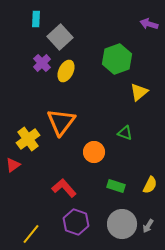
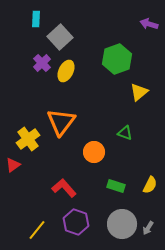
gray arrow: moved 2 px down
yellow line: moved 6 px right, 4 px up
